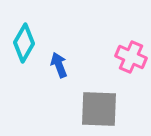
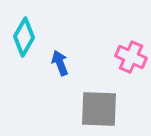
cyan diamond: moved 6 px up
blue arrow: moved 1 px right, 2 px up
